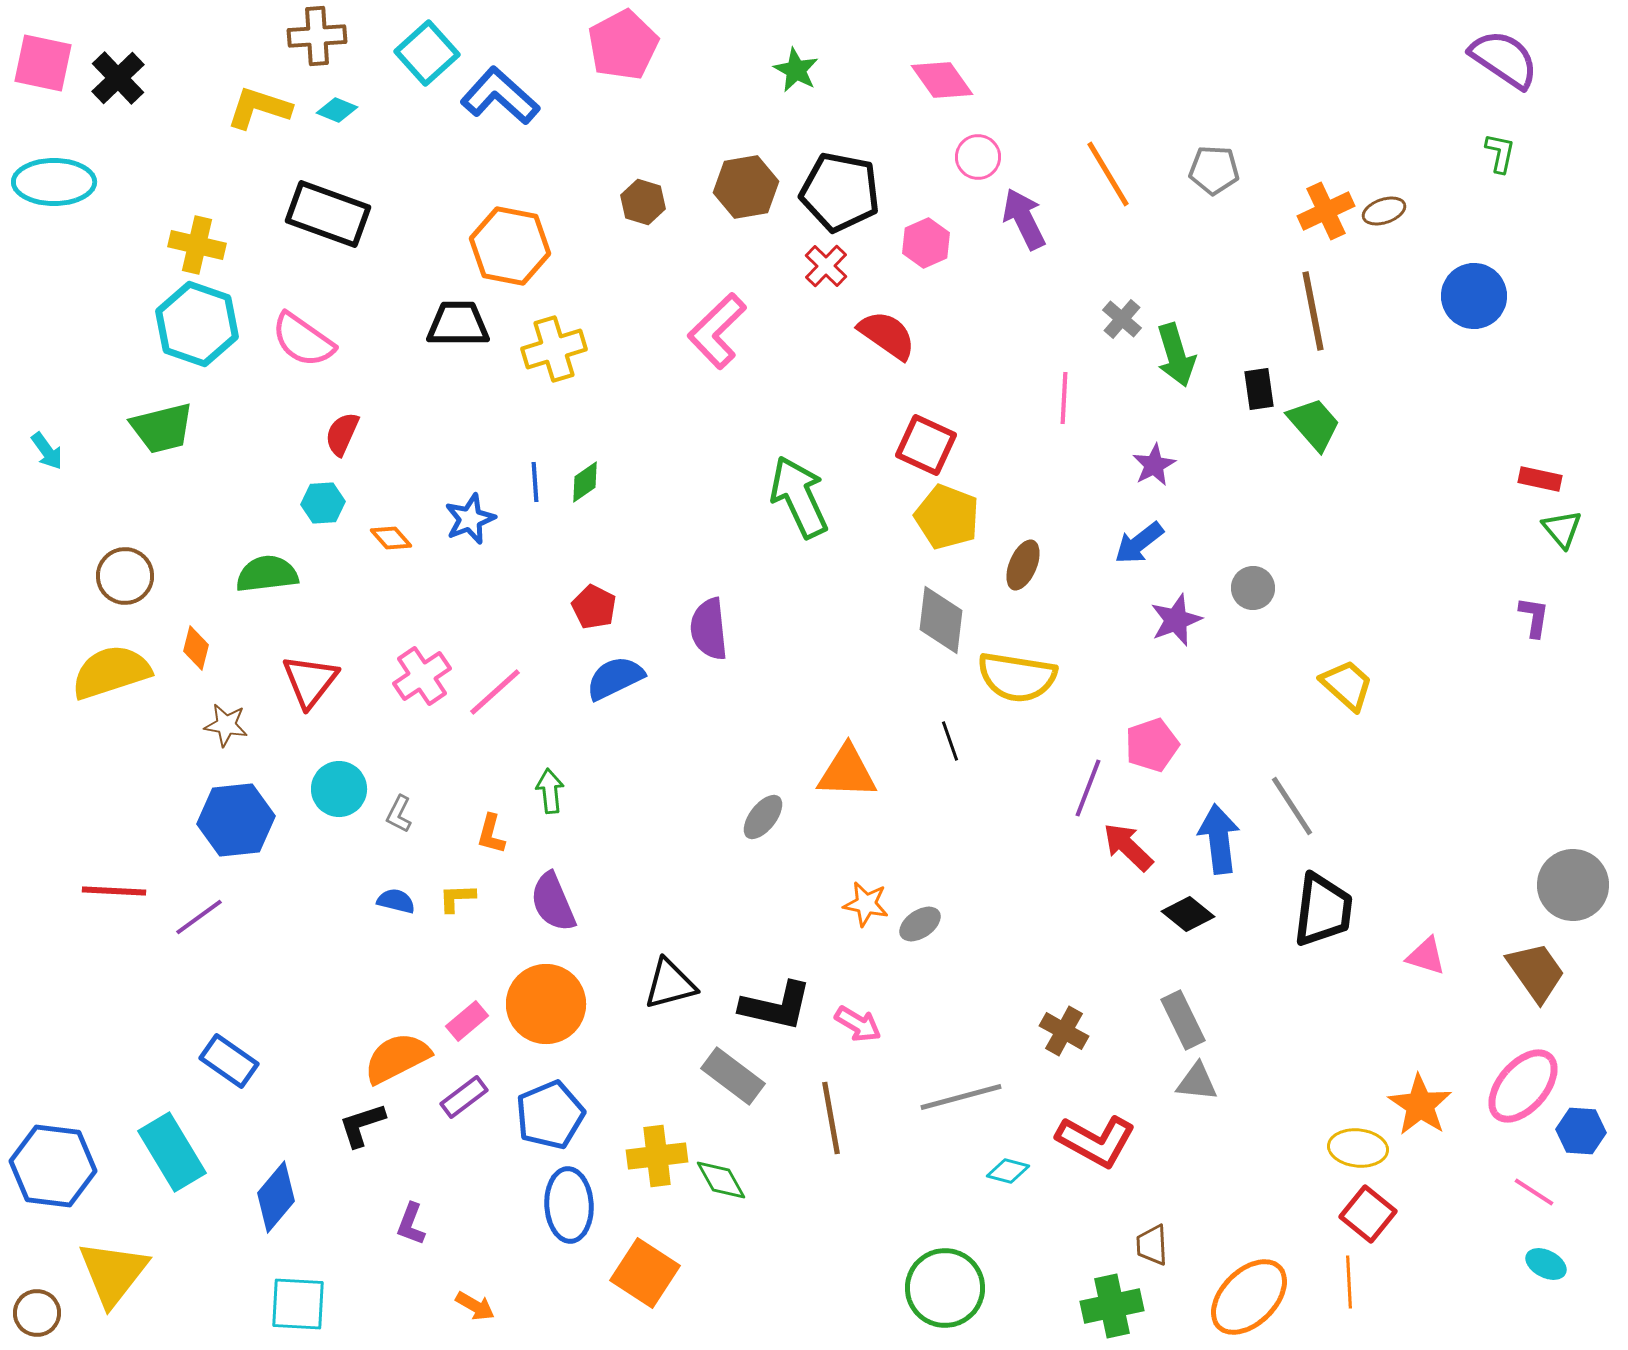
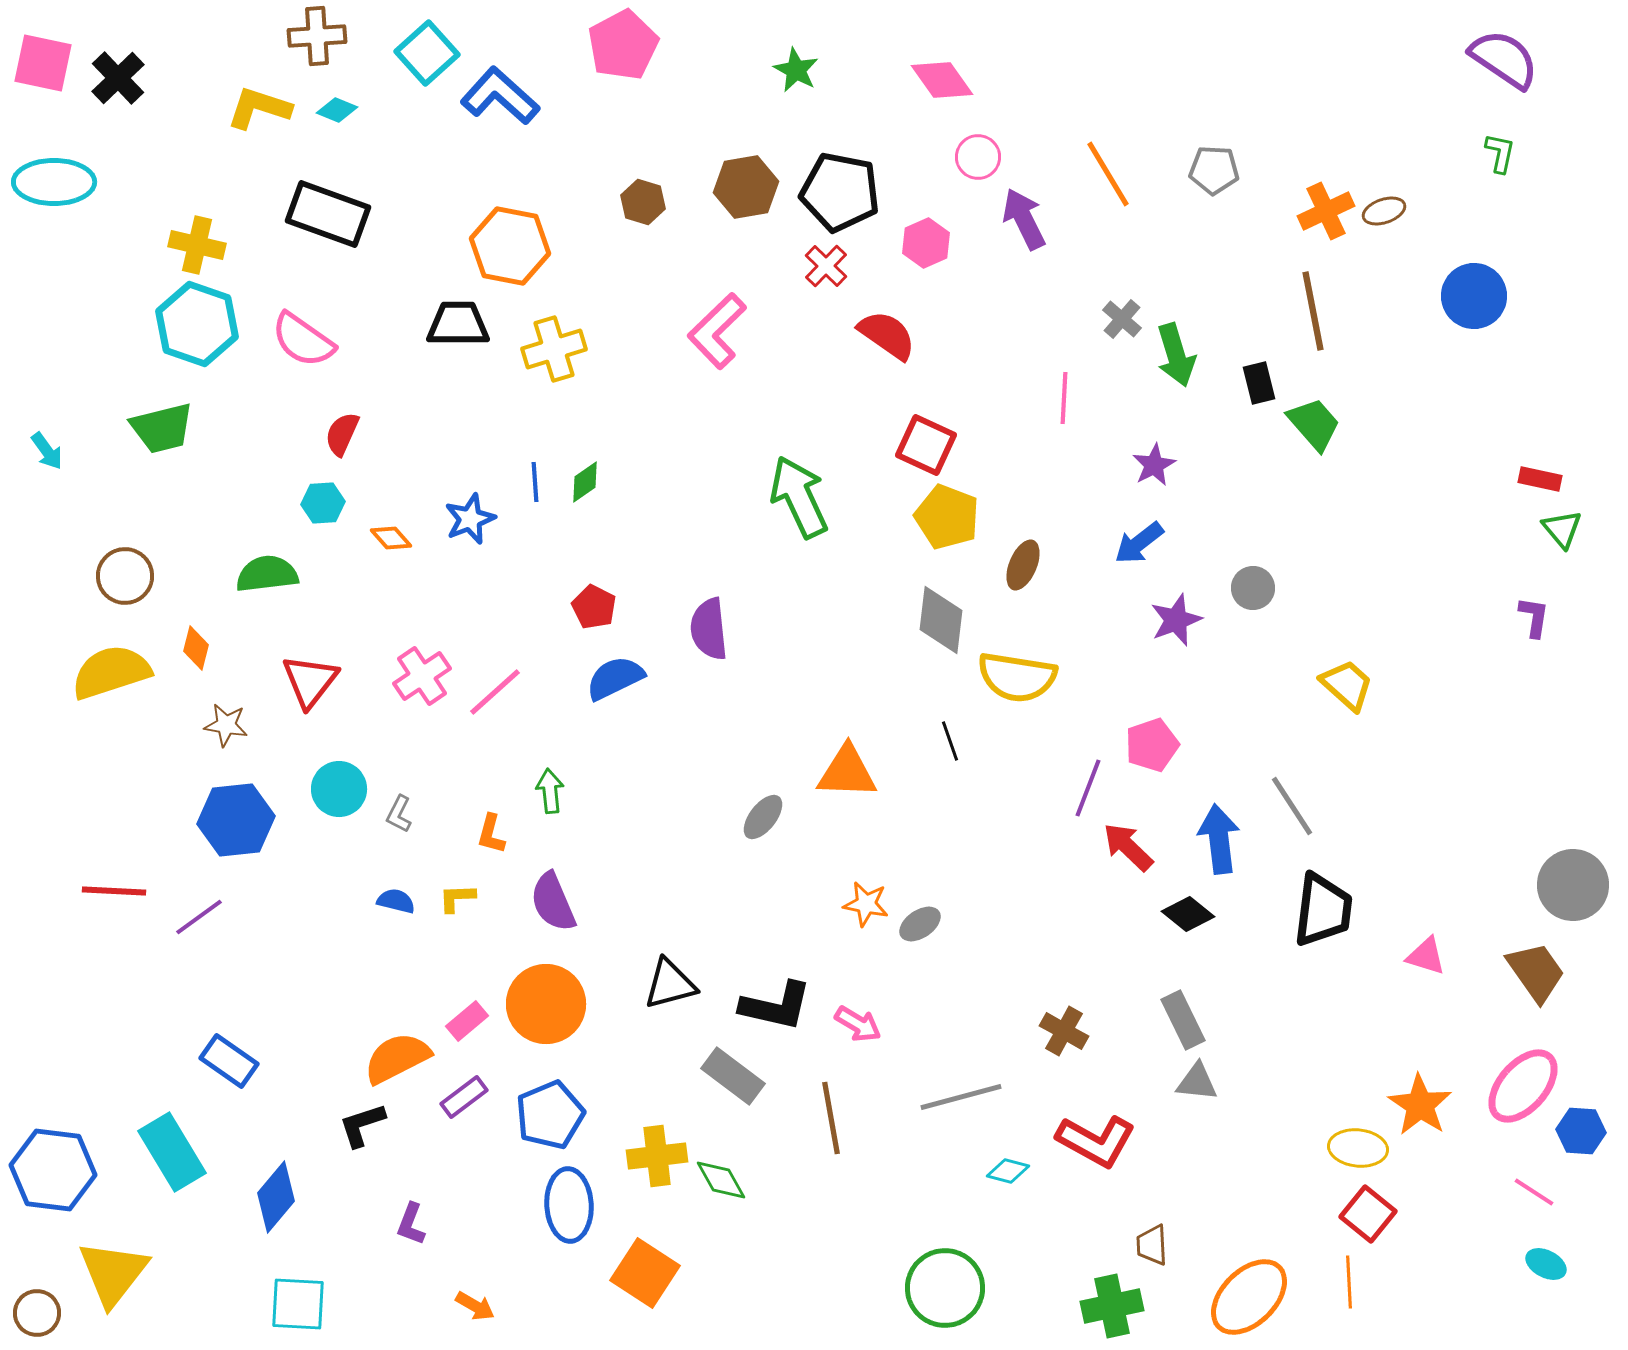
black rectangle at (1259, 389): moved 6 px up; rotated 6 degrees counterclockwise
blue hexagon at (53, 1166): moved 4 px down
